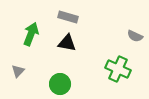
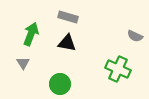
gray triangle: moved 5 px right, 8 px up; rotated 16 degrees counterclockwise
